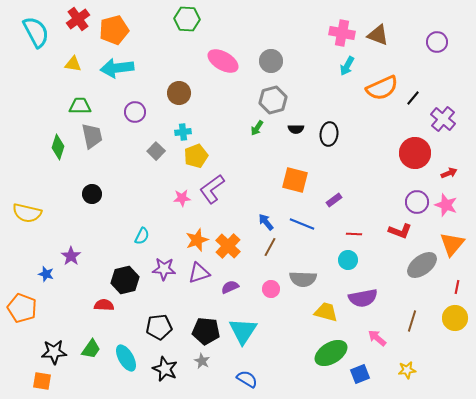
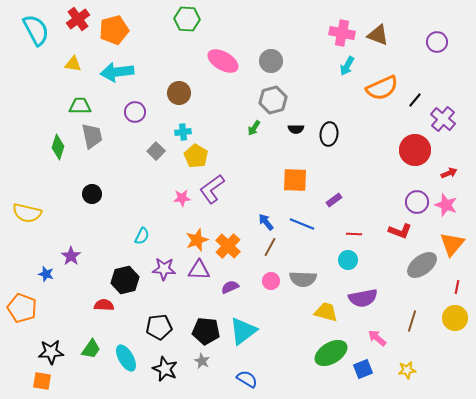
cyan semicircle at (36, 32): moved 2 px up
cyan arrow at (117, 68): moved 4 px down
black line at (413, 98): moved 2 px right, 2 px down
green arrow at (257, 128): moved 3 px left
red circle at (415, 153): moved 3 px up
yellow pentagon at (196, 156): rotated 20 degrees counterclockwise
orange square at (295, 180): rotated 12 degrees counterclockwise
purple triangle at (199, 273): moved 3 px up; rotated 20 degrees clockwise
pink circle at (271, 289): moved 8 px up
cyan triangle at (243, 331): rotated 20 degrees clockwise
black star at (54, 352): moved 3 px left
blue square at (360, 374): moved 3 px right, 5 px up
